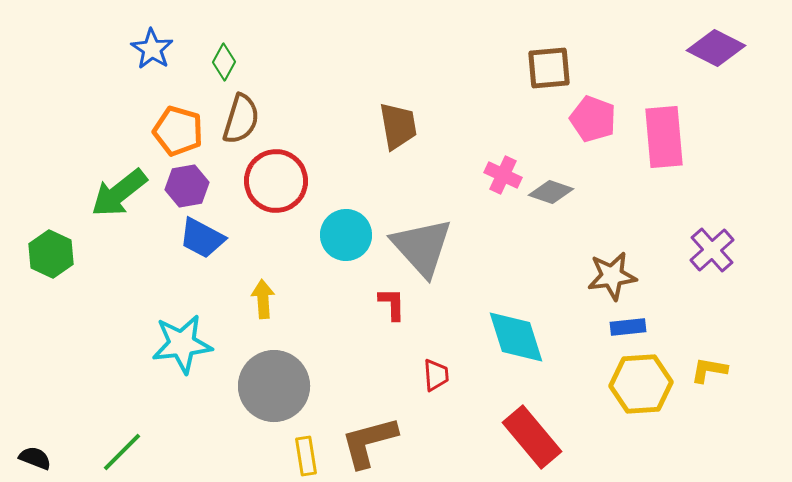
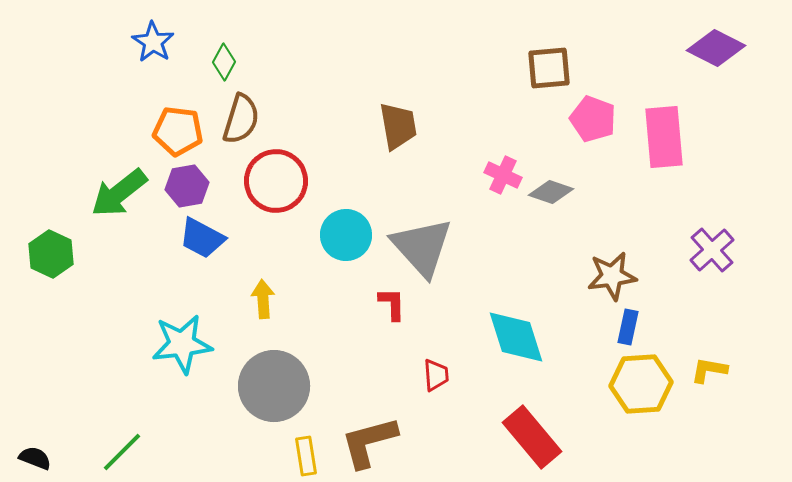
blue star: moved 1 px right, 7 px up
orange pentagon: rotated 9 degrees counterclockwise
blue rectangle: rotated 72 degrees counterclockwise
